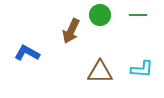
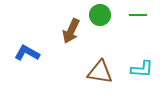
brown triangle: rotated 8 degrees clockwise
